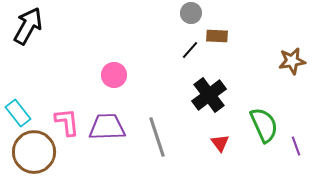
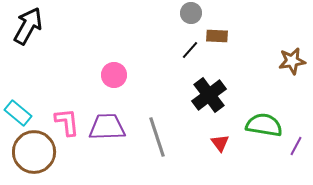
cyan rectangle: rotated 12 degrees counterclockwise
green semicircle: rotated 57 degrees counterclockwise
purple line: rotated 48 degrees clockwise
